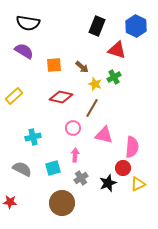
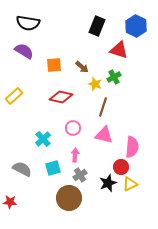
red triangle: moved 2 px right
brown line: moved 11 px right, 1 px up; rotated 12 degrees counterclockwise
cyan cross: moved 10 px right, 2 px down; rotated 28 degrees counterclockwise
red circle: moved 2 px left, 1 px up
gray cross: moved 1 px left, 3 px up
yellow triangle: moved 8 px left
brown circle: moved 7 px right, 5 px up
